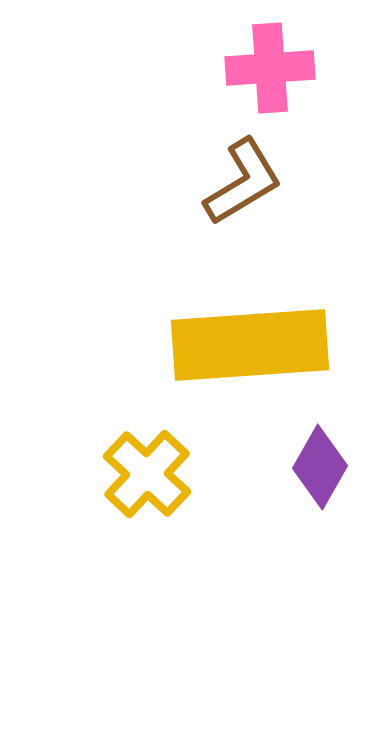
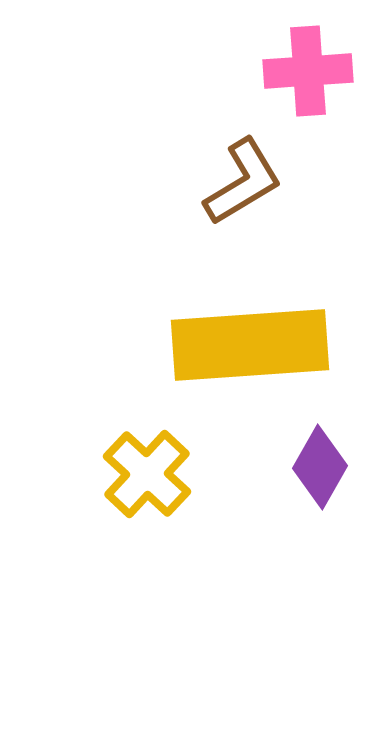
pink cross: moved 38 px right, 3 px down
